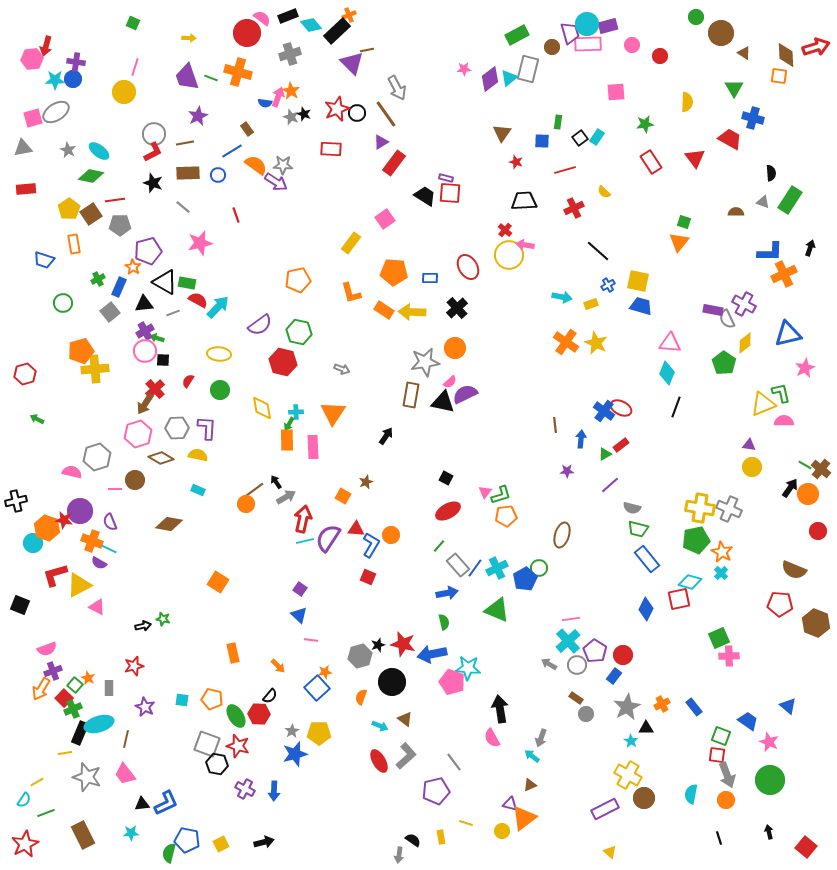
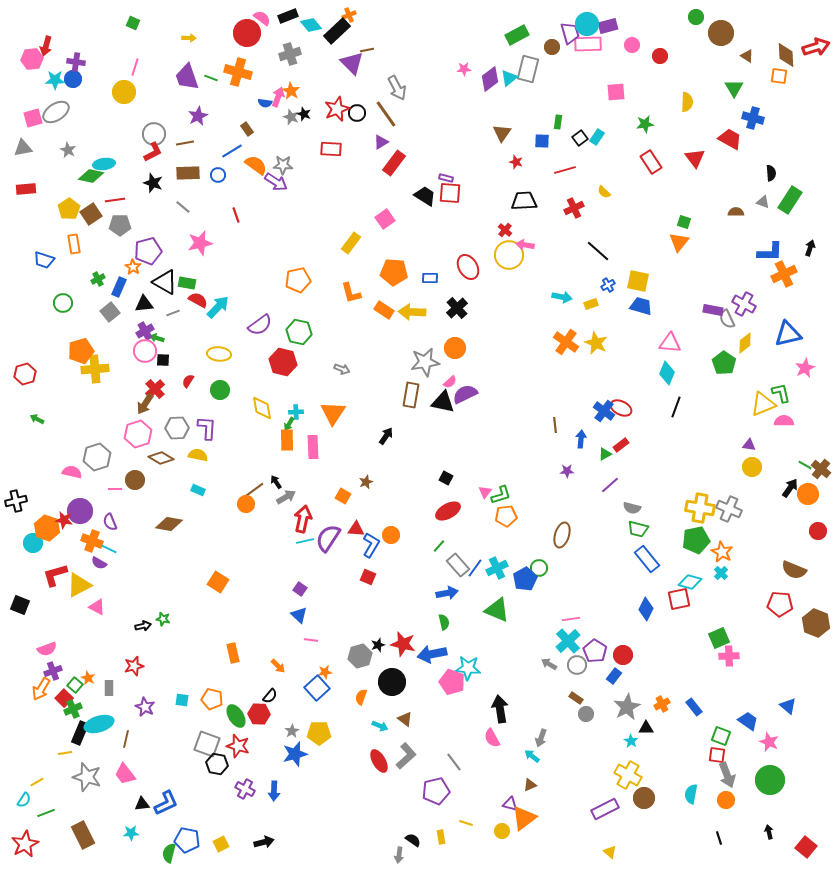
brown triangle at (744, 53): moved 3 px right, 3 px down
cyan ellipse at (99, 151): moved 5 px right, 13 px down; rotated 45 degrees counterclockwise
